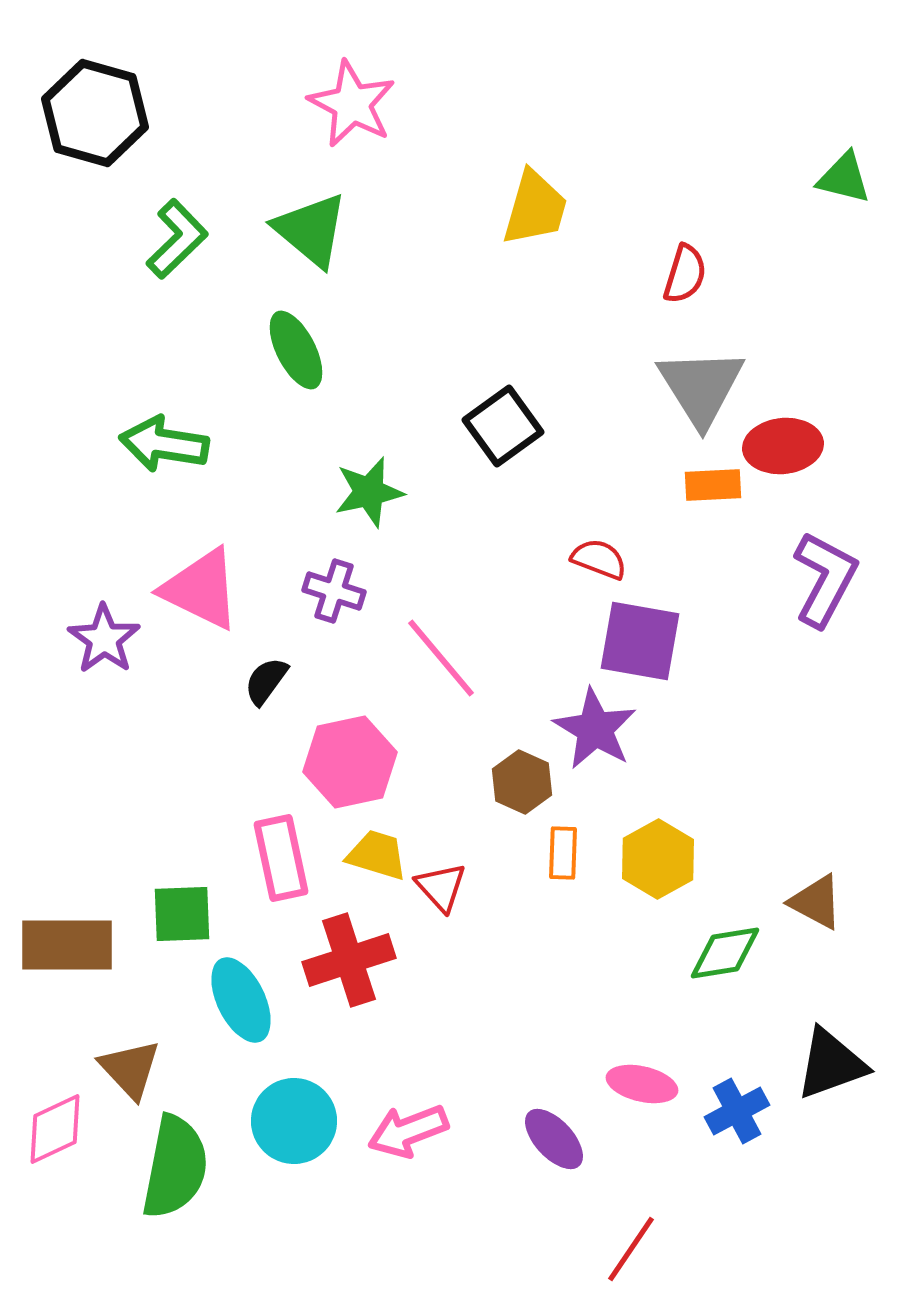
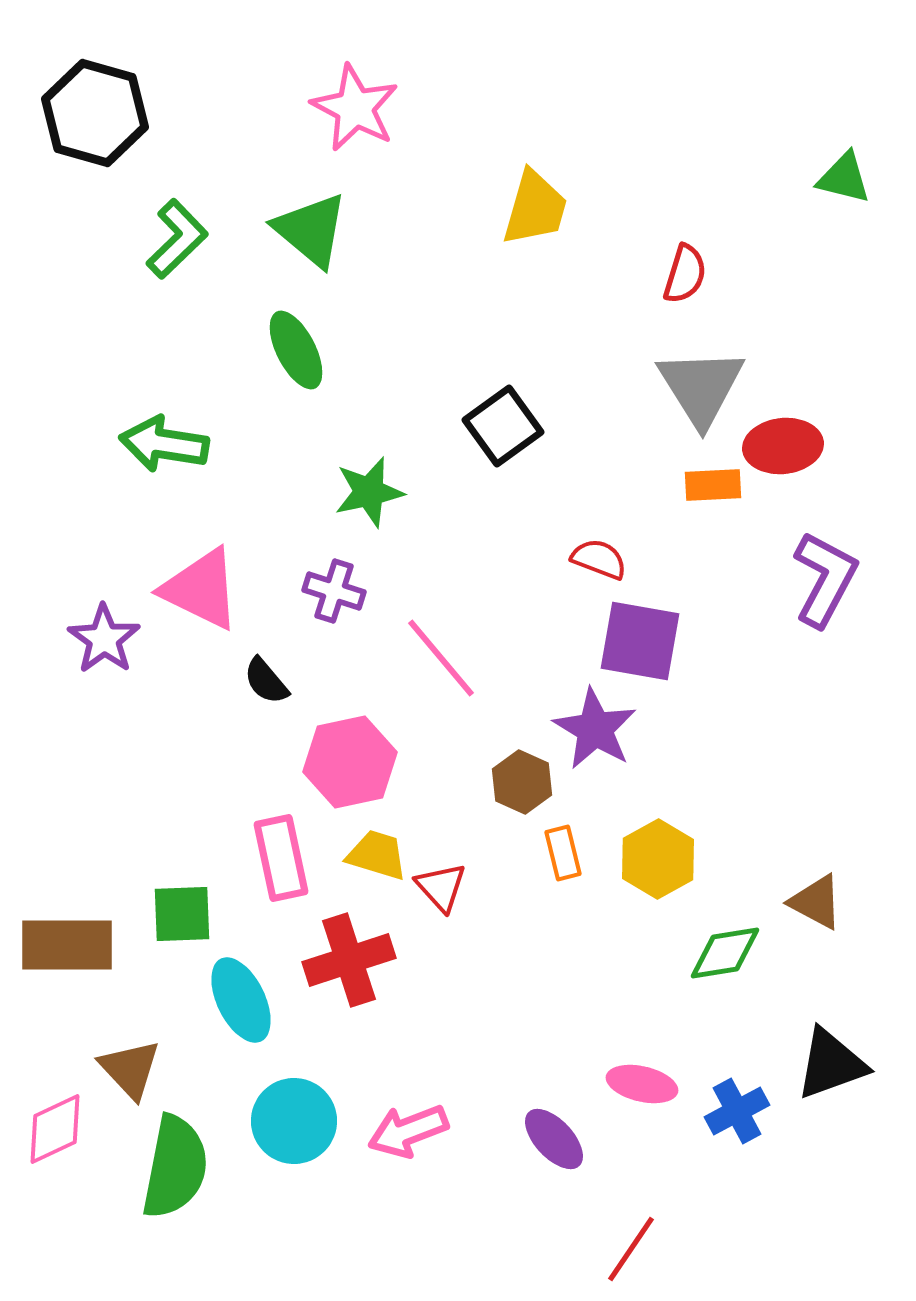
pink star at (352, 104): moved 3 px right, 4 px down
black semicircle at (266, 681): rotated 76 degrees counterclockwise
orange rectangle at (563, 853): rotated 16 degrees counterclockwise
